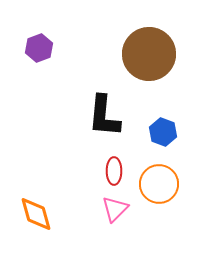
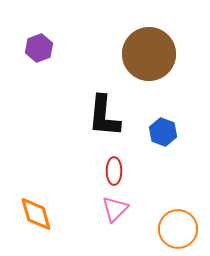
orange circle: moved 19 px right, 45 px down
